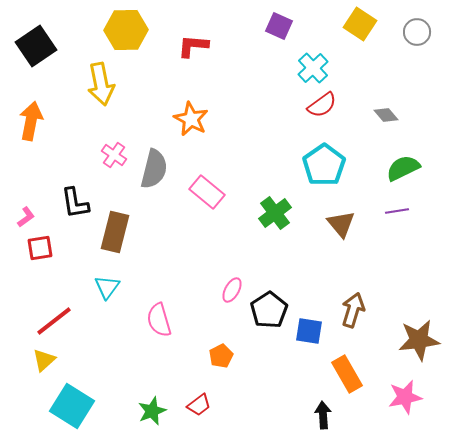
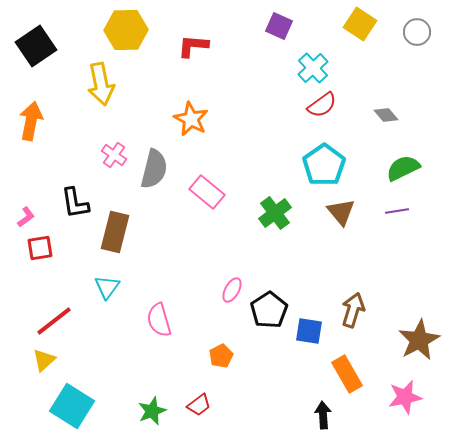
brown triangle: moved 12 px up
brown star: rotated 21 degrees counterclockwise
